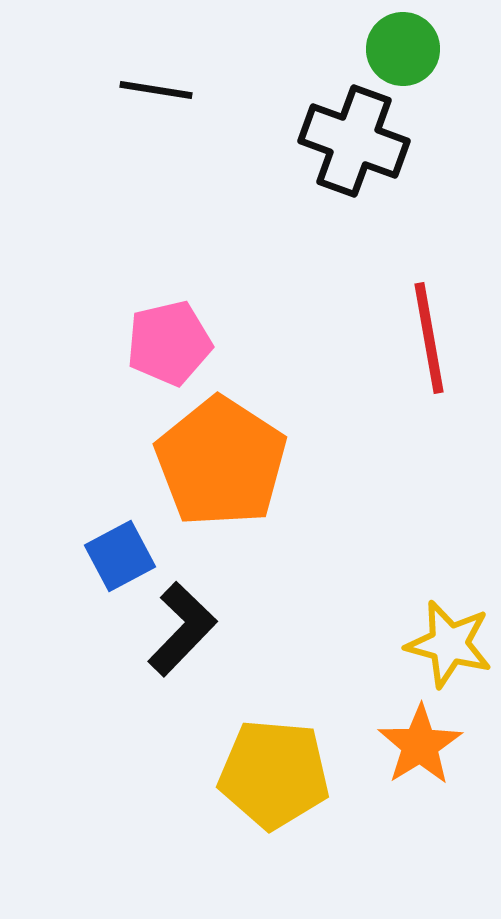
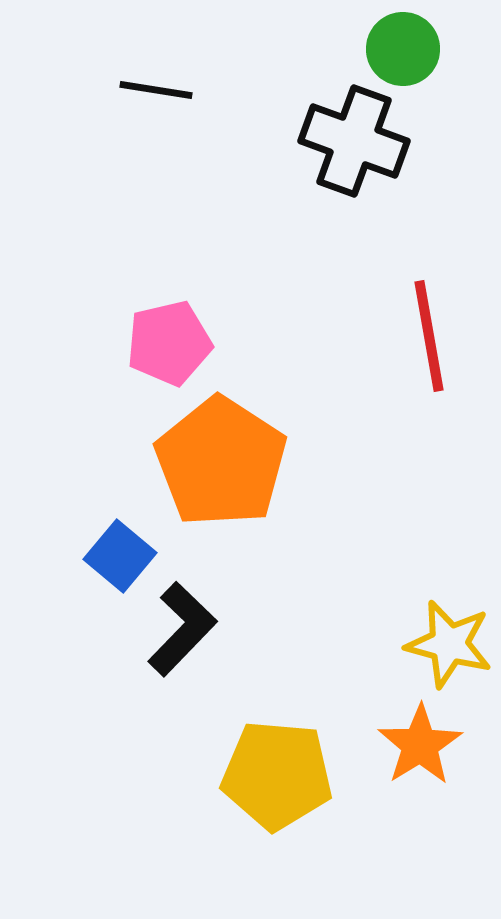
red line: moved 2 px up
blue square: rotated 22 degrees counterclockwise
yellow pentagon: moved 3 px right, 1 px down
